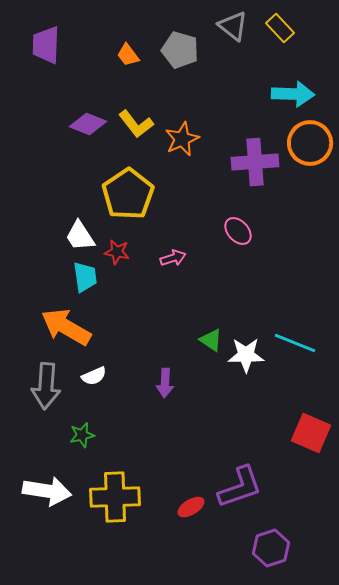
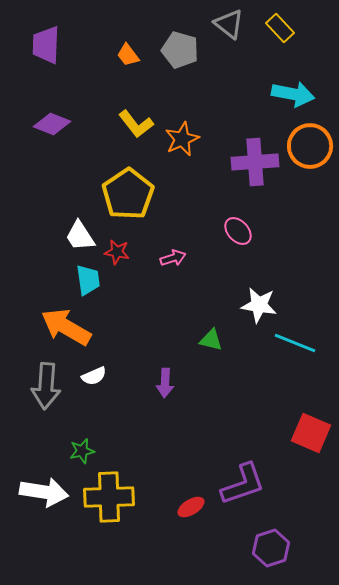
gray triangle: moved 4 px left, 2 px up
cyan arrow: rotated 9 degrees clockwise
purple diamond: moved 36 px left
orange circle: moved 3 px down
cyan trapezoid: moved 3 px right, 3 px down
green triangle: rotated 20 degrees counterclockwise
white star: moved 13 px right, 50 px up; rotated 9 degrees clockwise
green star: moved 16 px down
purple L-shape: moved 3 px right, 3 px up
white arrow: moved 3 px left, 1 px down
yellow cross: moved 6 px left
